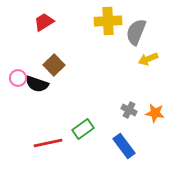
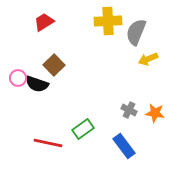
red line: rotated 24 degrees clockwise
